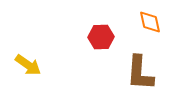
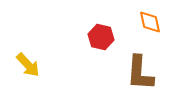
red hexagon: rotated 15 degrees clockwise
yellow arrow: rotated 12 degrees clockwise
